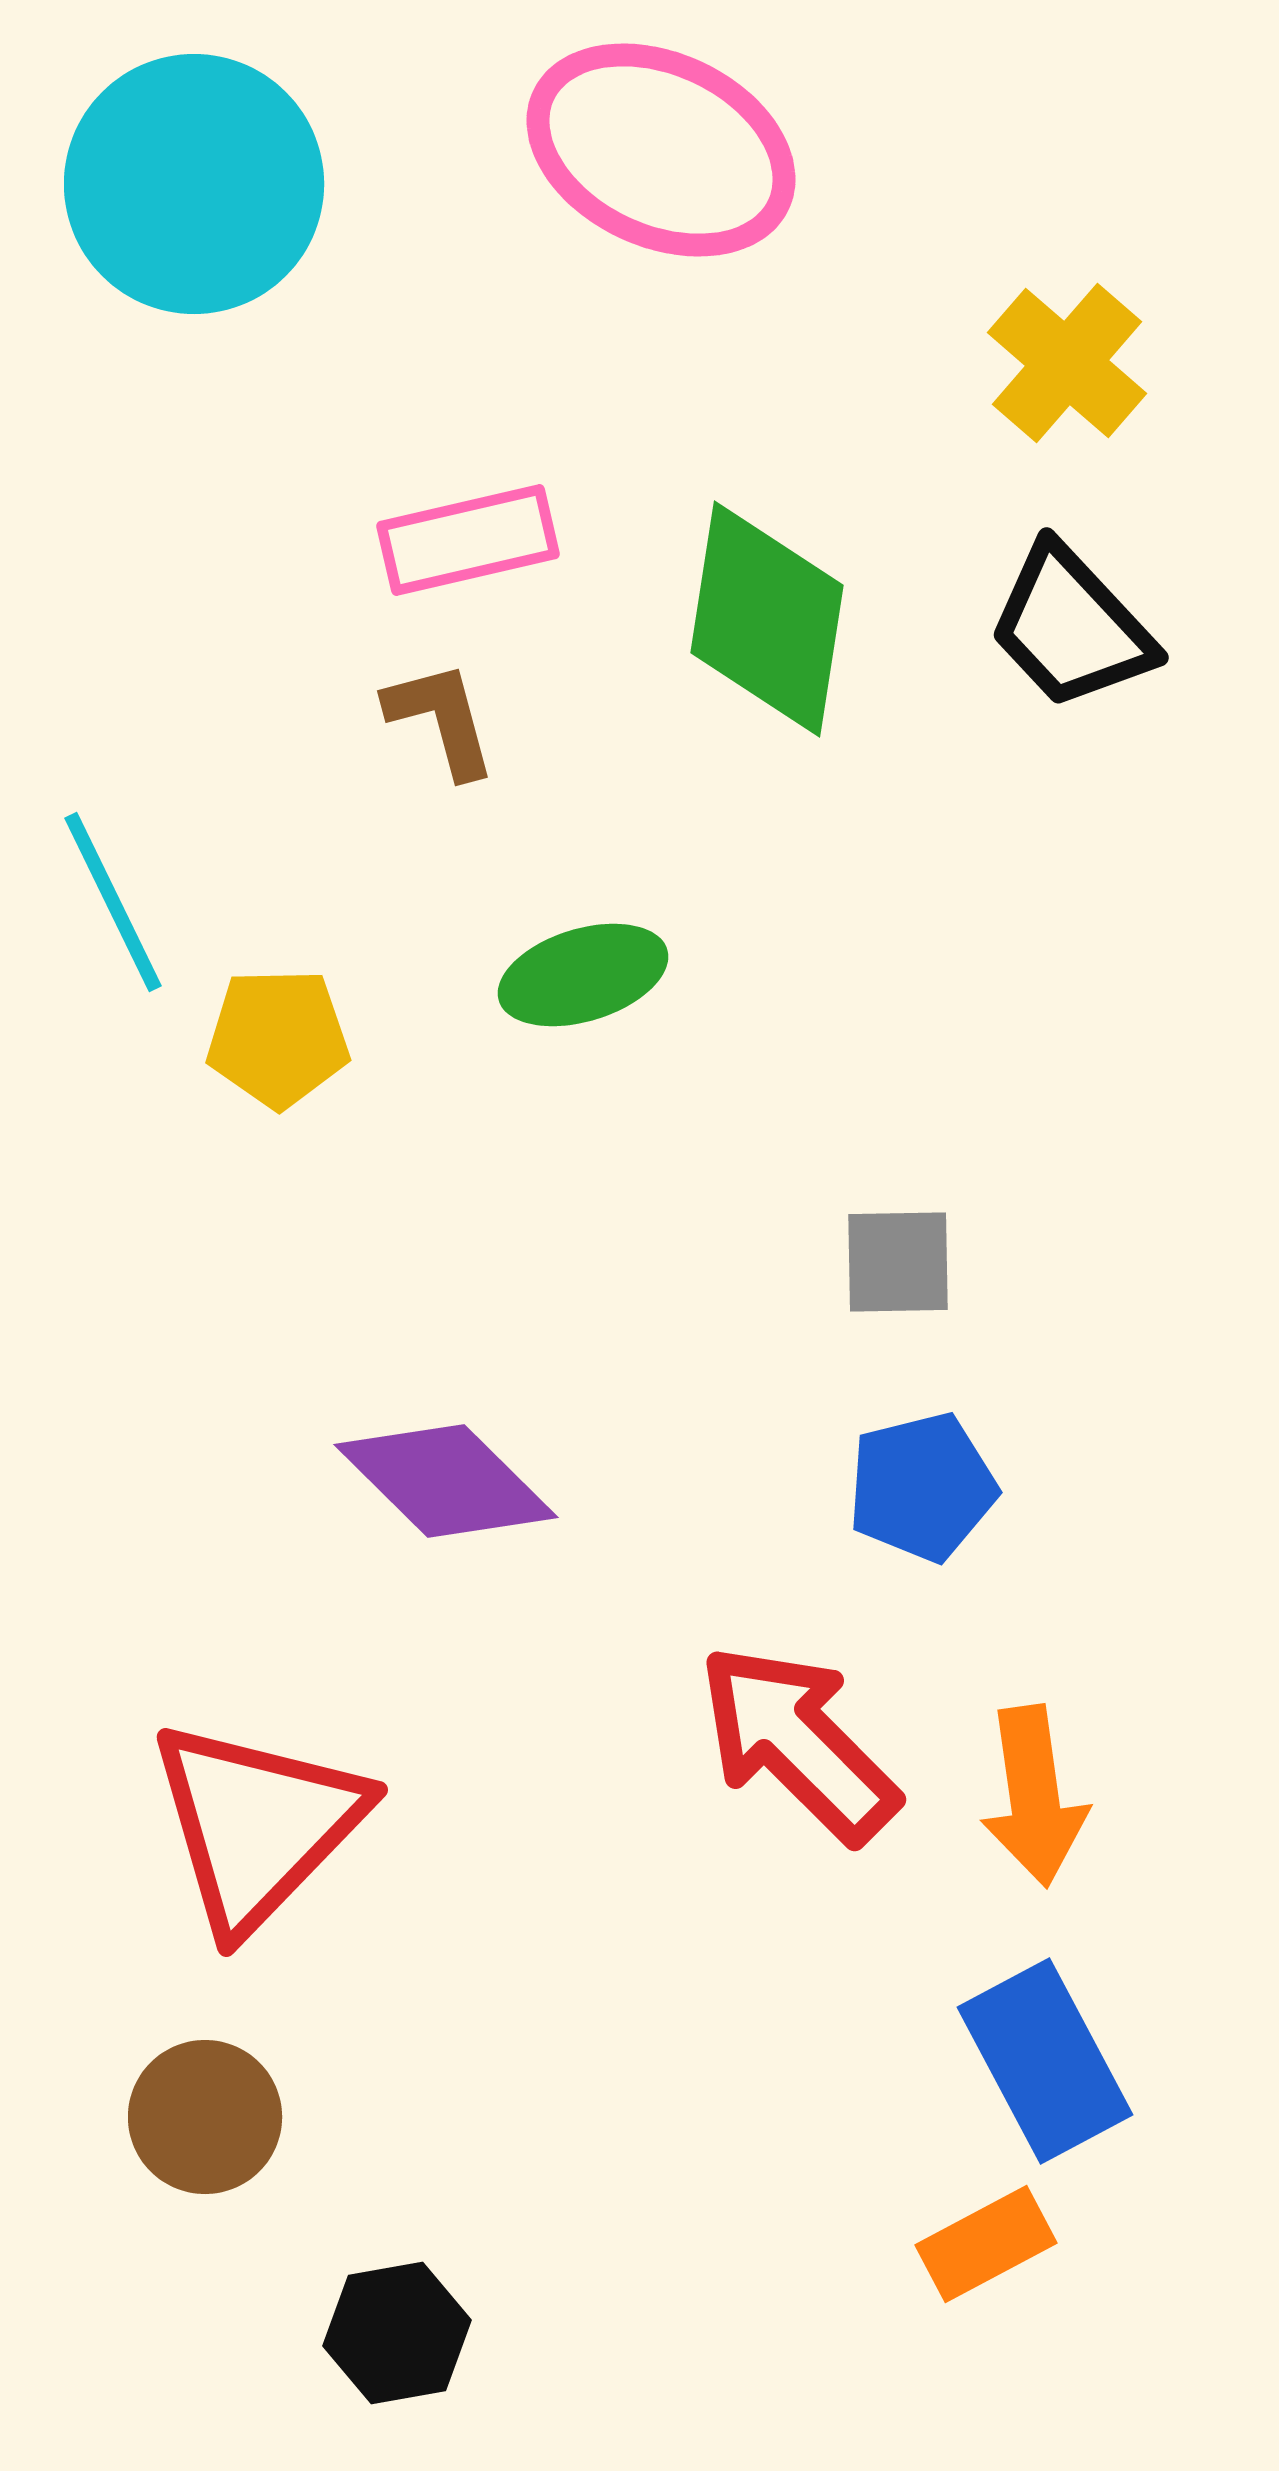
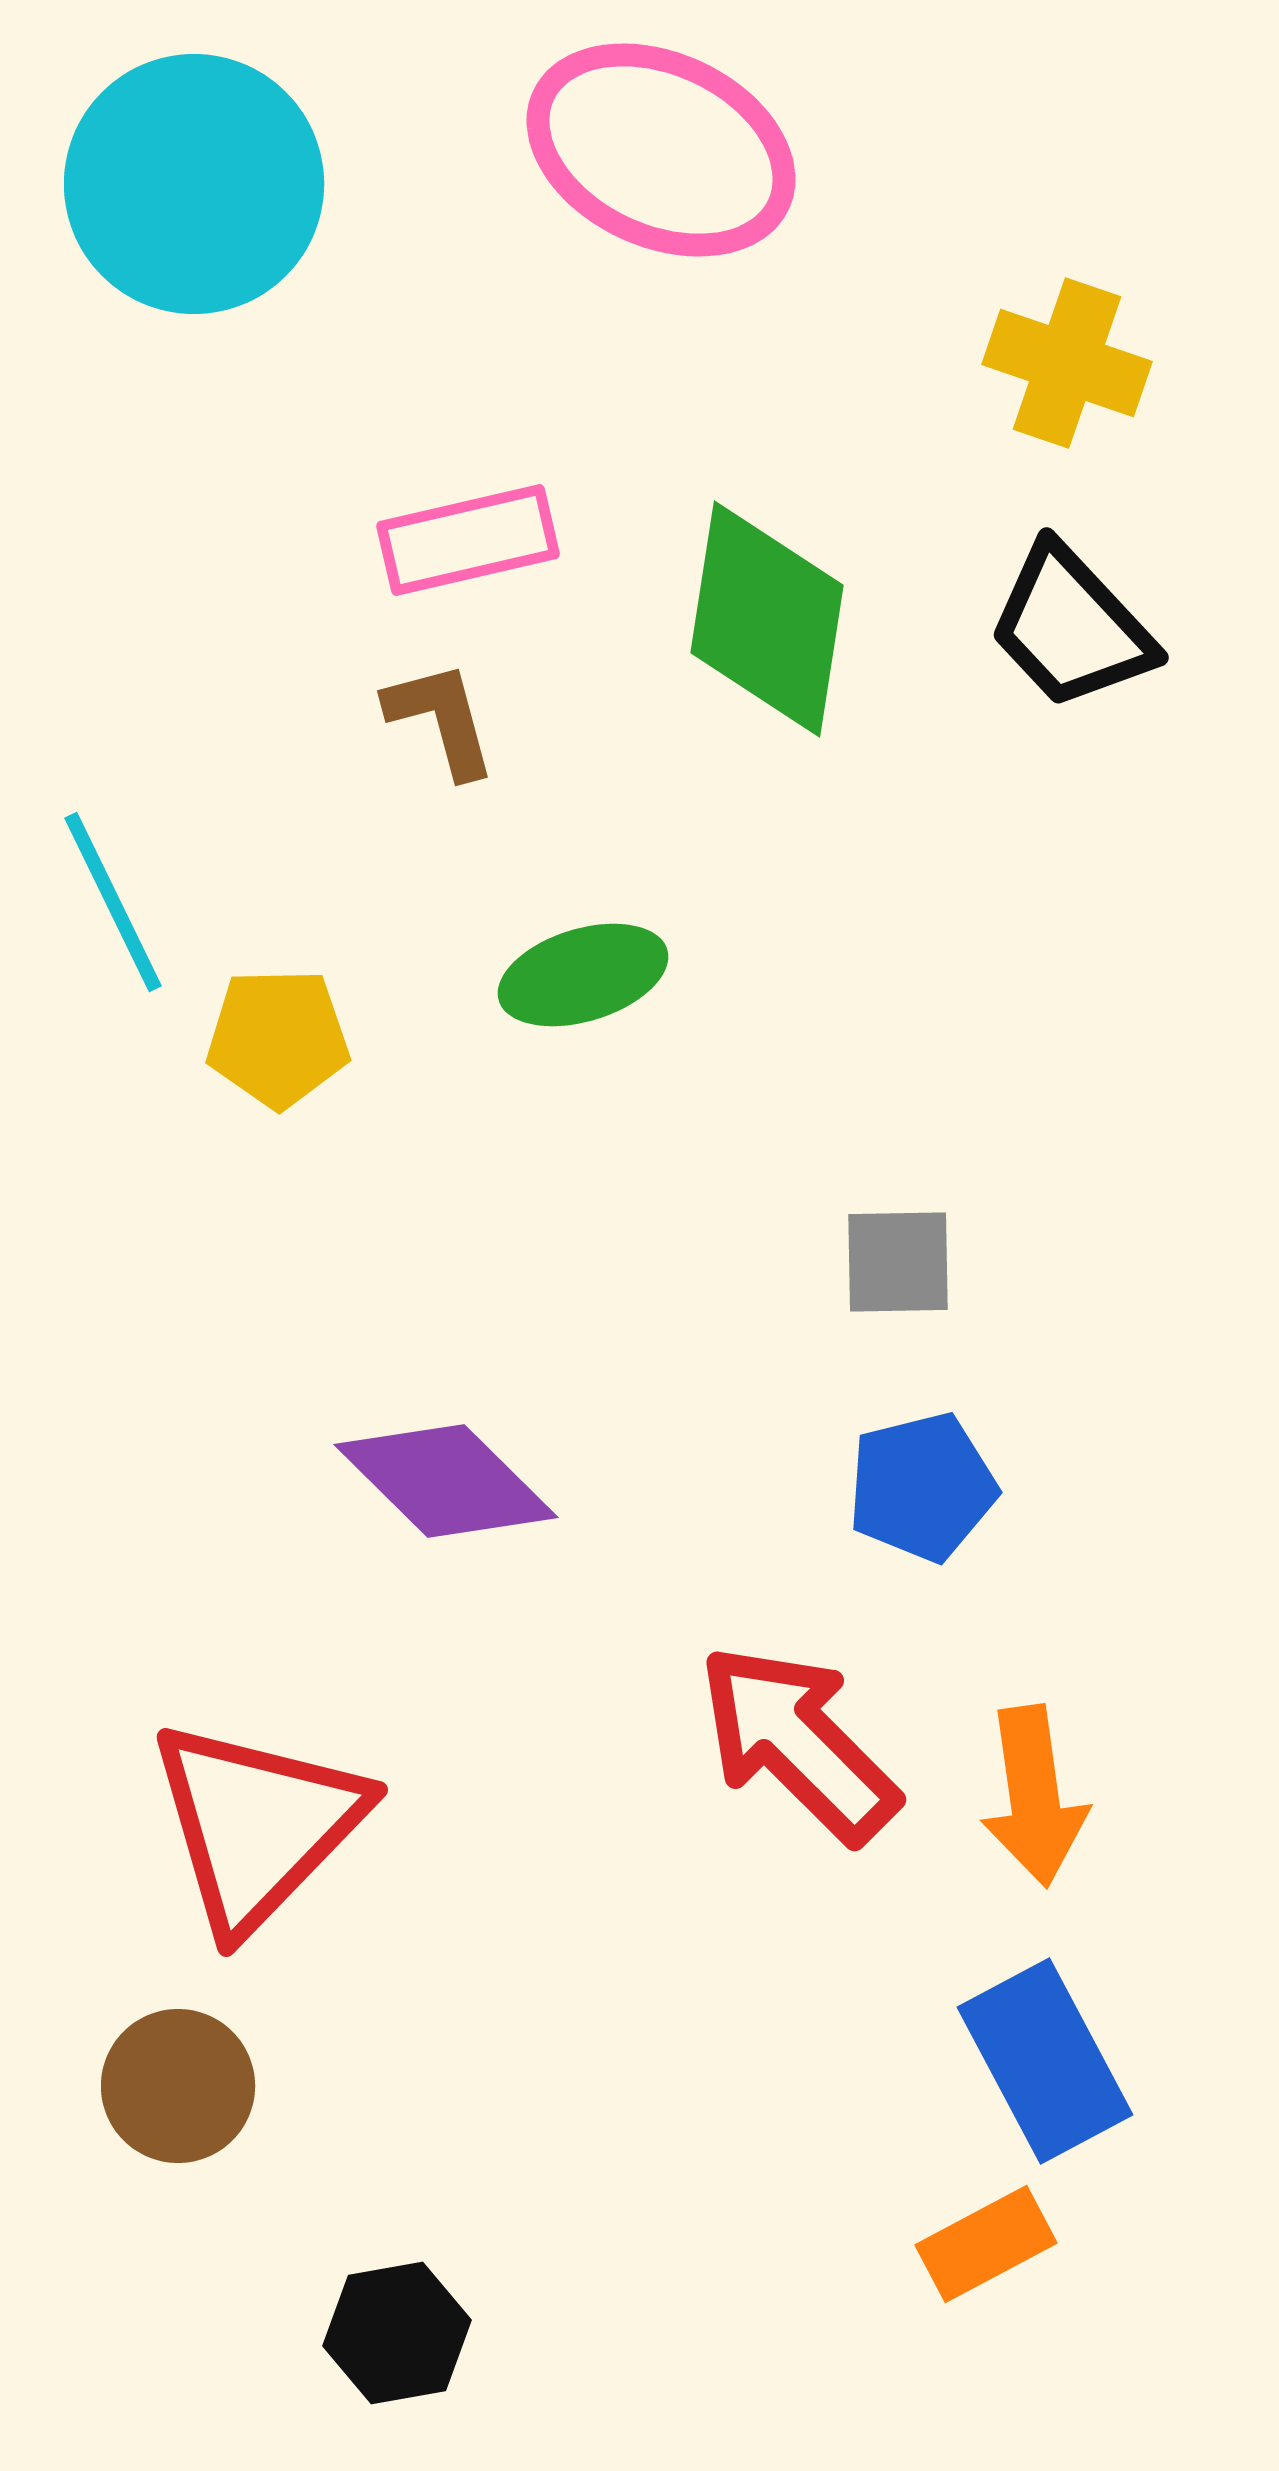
yellow cross: rotated 22 degrees counterclockwise
brown circle: moved 27 px left, 31 px up
